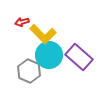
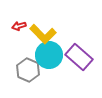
red arrow: moved 3 px left, 4 px down
gray hexagon: moved 1 px left, 1 px up
